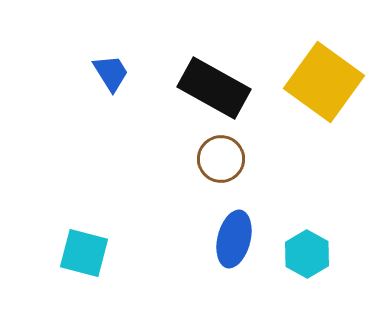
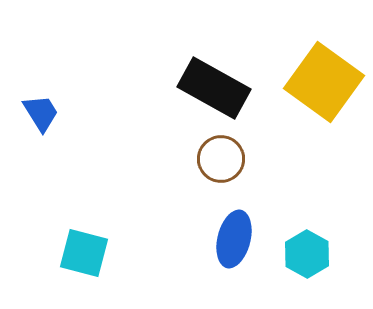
blue trapezoid: moved 70 px left, 40 px down
